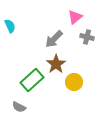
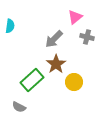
cyan semicircle: rotated 32 degrees clockwise
